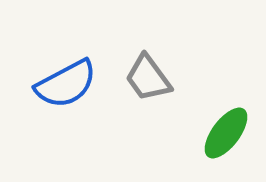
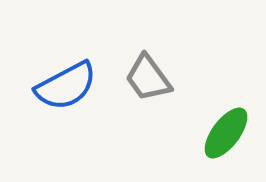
blue semicircle: moved 2 px down
